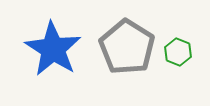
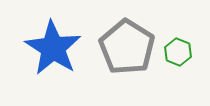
blue star: moved 1 px up
